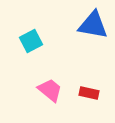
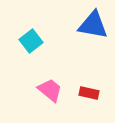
cyan square: rotated 10 degrees counterclockwise
